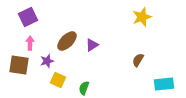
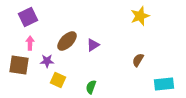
yellow star: moved 2 px left, 1 px up
purple triangle: moved 1 px right
purple star: rotated 16 degrees clockwise
green semicircle: moved 7 px right, 1 px up
